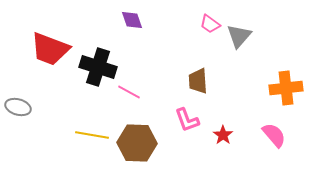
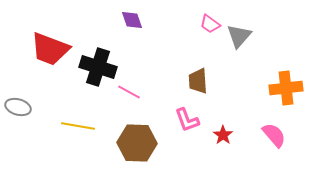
yellow line: moved 14 px left, 9 px up
